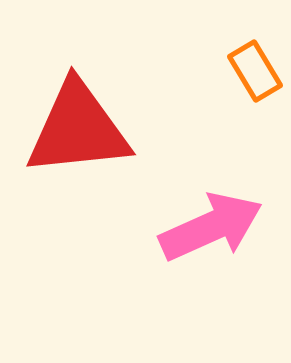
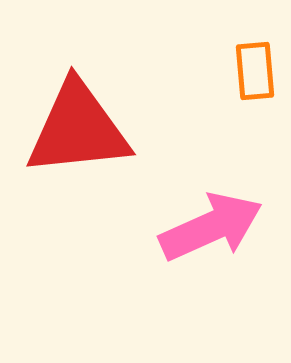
orange rectangle: rotated 26 degrees clockwise
